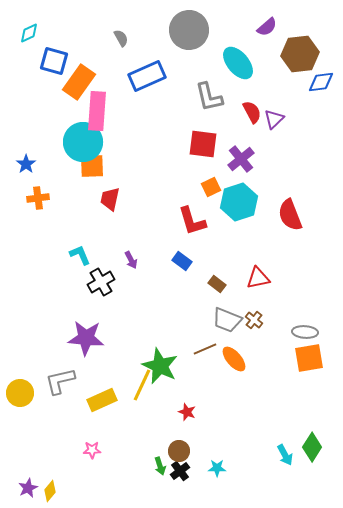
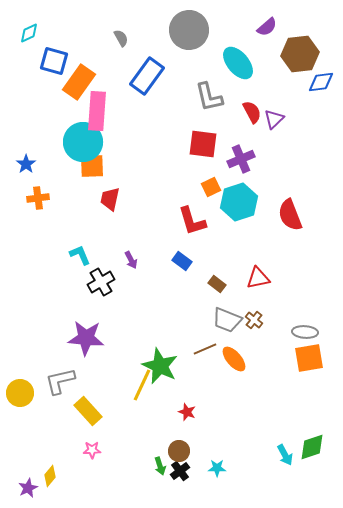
blue rectangle at (147, 76): rotated 30 degrees counterclockwise
purple cross at (241, 159): rotated 16 degrees clockwise
yellow rectangle at (102, 400): moved 14 px left, 11 px down; rotated 72 degrees clockwise
green diamond at (312, 447): rotated 40 degrees clockwise
yellow diamond at (50, 491): moved 15 px up
